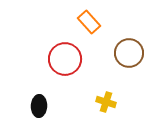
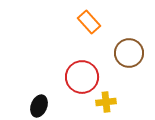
red circle: moved 17 px right, 18 px down
yellow cross: rotated 24 degrees counterclockwise
black ellipse: rotated 20 degrees clockwise
